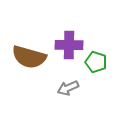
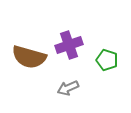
purple cross: rotated 20 degrees counterclockwise
green pentagon: moved 11 px right, 2 px up
